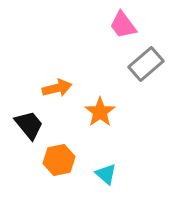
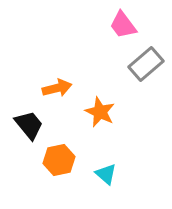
orange star: rotated 12 degrees counterclockwise
